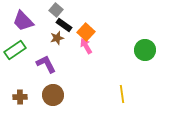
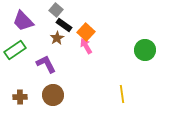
brown star: rotated 16 degrees counterclockwise
